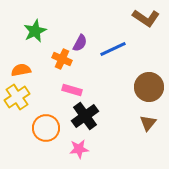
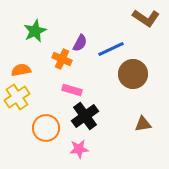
blue line: moved 2 px left
brown circle: moved 16 px left, 13 px up
brown triangle: moved 5 px left, 1 px down; rotated 42 degrees clockwise
